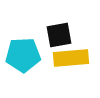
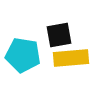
cyan pentagon: rotated 12 degrees clockwise
